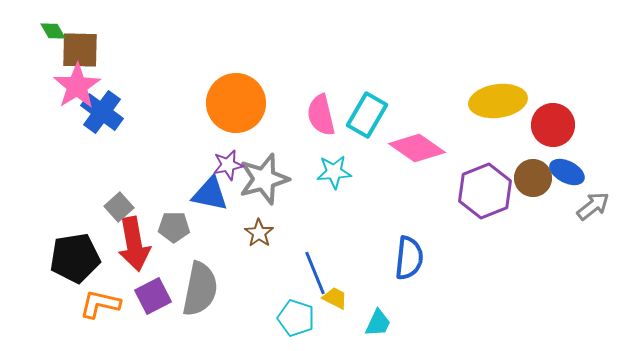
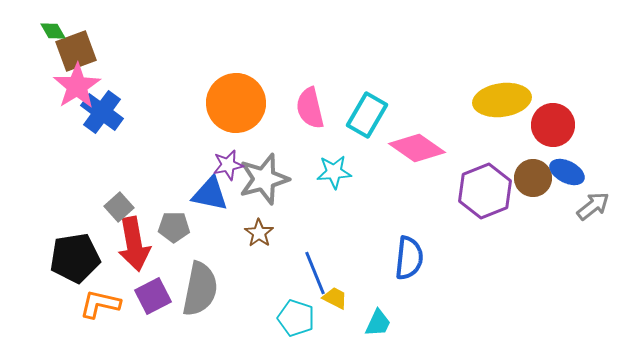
brown square: moved 4 px left, 1 px down; rotated 21 degrees counterclockwise
yellow ellipse: moved 4 px right, 1 px up
pink semicircle: moved 11 px left, 7 px up
